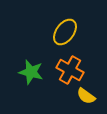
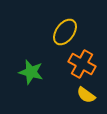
orange cross: moved 12 px right, 6 px up
yellow semicircle: moved 1 px up
